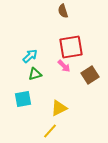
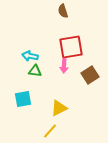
cyan arrow: rotated 126 degrees counterclockwise
pink arrow: rotated 48 degrees clockwise
green triangle: moved 3 px up; rotated 24 degrees clockwise
